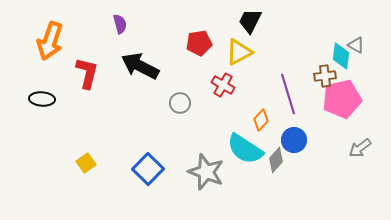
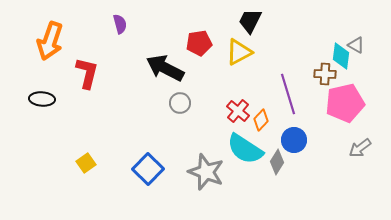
black arrow: moved 25 px right, 2 px down
brown cross: moved 2 px up; rotated 10 degrees clockwise
red cross: moved 15 px right, 26 px down; rotated 10 degrees clockwise
pink pentagon: moved 3 px right, 4 px down
gray diamond: moved 1 px right, 2 px down; rotated 10 degrees counterclockwise
